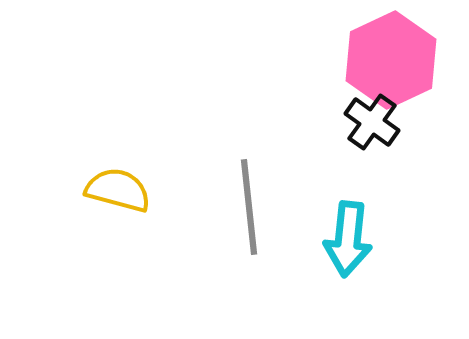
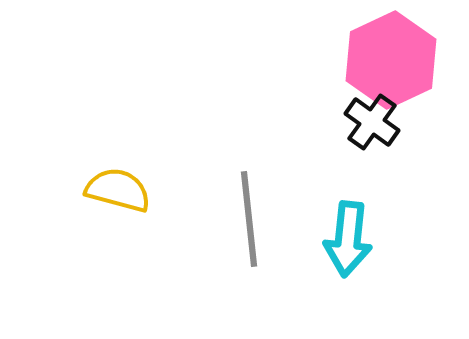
gray line: moved 12 px down
